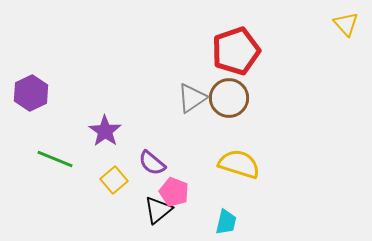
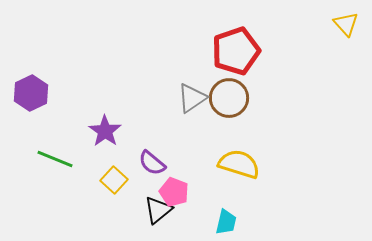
yellow square: rotated 8 degrees counterclockwise
